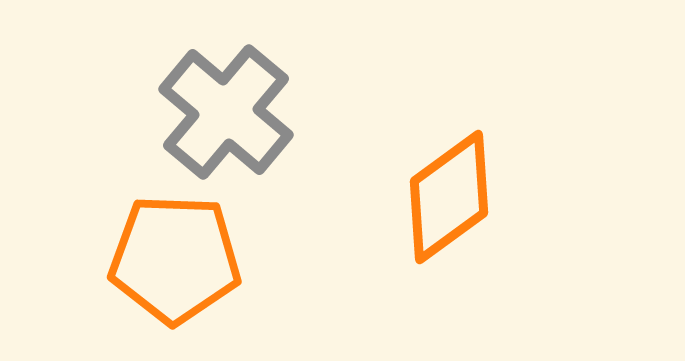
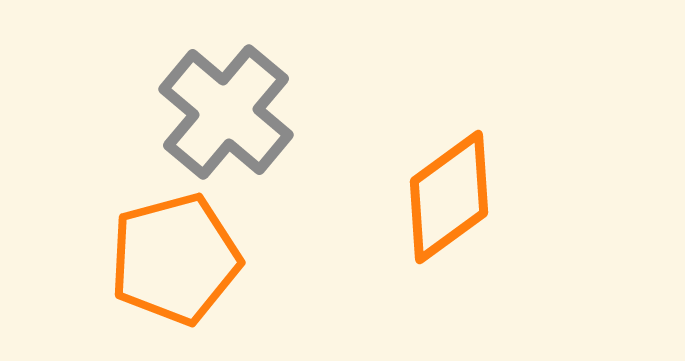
orange pentagon: rotated 17 degrees counterclockwise
